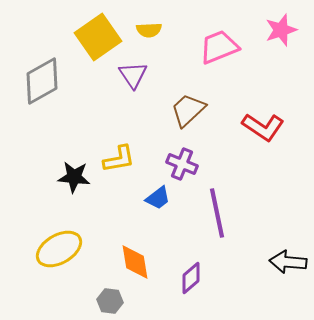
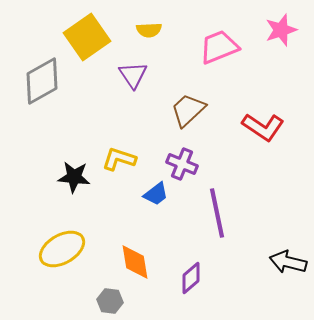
yellow square: moved 11 px left
yellow L-shape: rotated 152 degrees counterclockwise
blue trapezoid: moved 2 px left, 4 px up
yellow ellipse: moved 3 px right
black arrow: rotated 9 degrees clockwise
